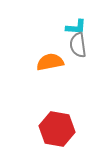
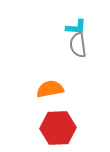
orange semicircle: moved 27 px down
red hexagon: moved 1 px right, 1 px up; rotated 12 degrees counterclockwise
